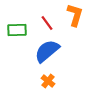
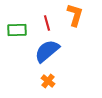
red line: rotated 21 degrees clockwise
